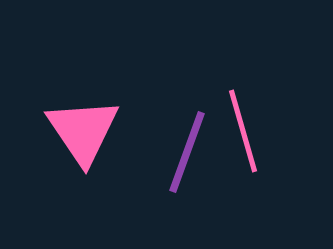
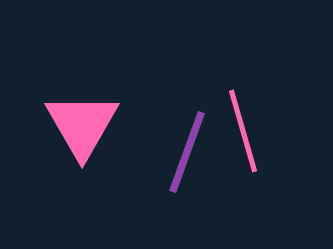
pink triangle: moved 1 px left, 6 px up; rotated 4 degrees clockwise
